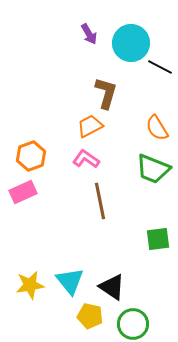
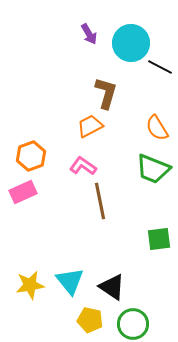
pink L-shape: moved 3 px left, 7 px down
green square: moved 1 px right
yellow pentagon: moved 4 px down
